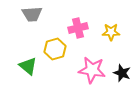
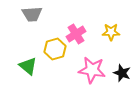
pink cross: moved 2 px left, 6 px down; rotated 18 degrees counterclockwise
